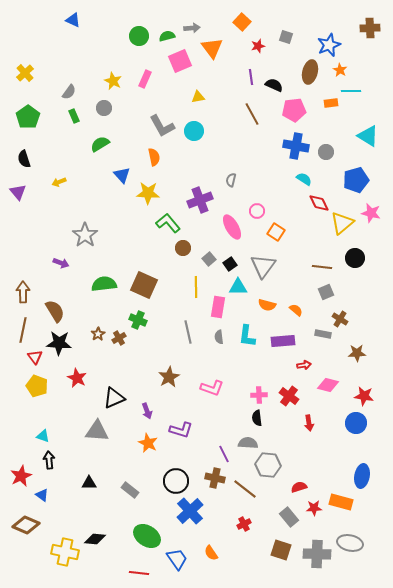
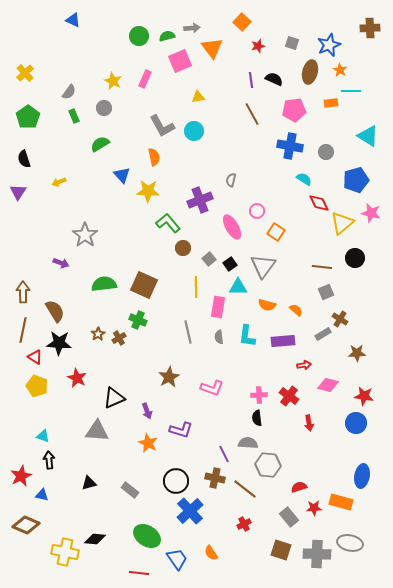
gray square at (286, 37): moved 6 px right, 6 px down
purple line at (251, 77): moved 3 px down
black semicircle at (274, 85): moved 6 px up
blue cross at (296, 146): moved 6 px left
purple triangle at (18, 192): rotated 12 degrees clockwise
yellow star at (148, 193): moved 2 px up
gray rectangle at (323, 334): rotated 42 degrees counterclockwise
red triangle at (35, 357): rotated 21 degrees counterclockwise
black triangle at (89, 483): rotated 14 degrees counterclockwise
blue triangle at (42, 495): rotated 24 degrees counterclockwise
